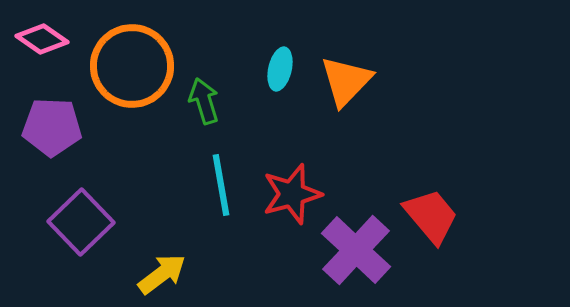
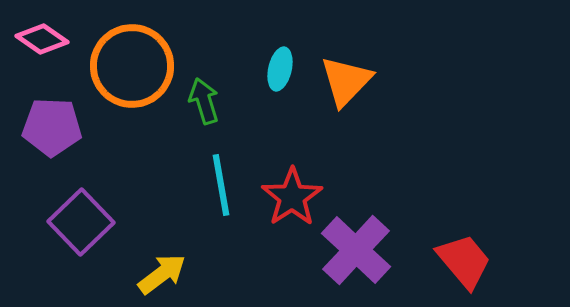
red star: moved 3 px down; rotated 18 degrees counterclockwise
red trapezoid: moved 33 px right, 45 px down
